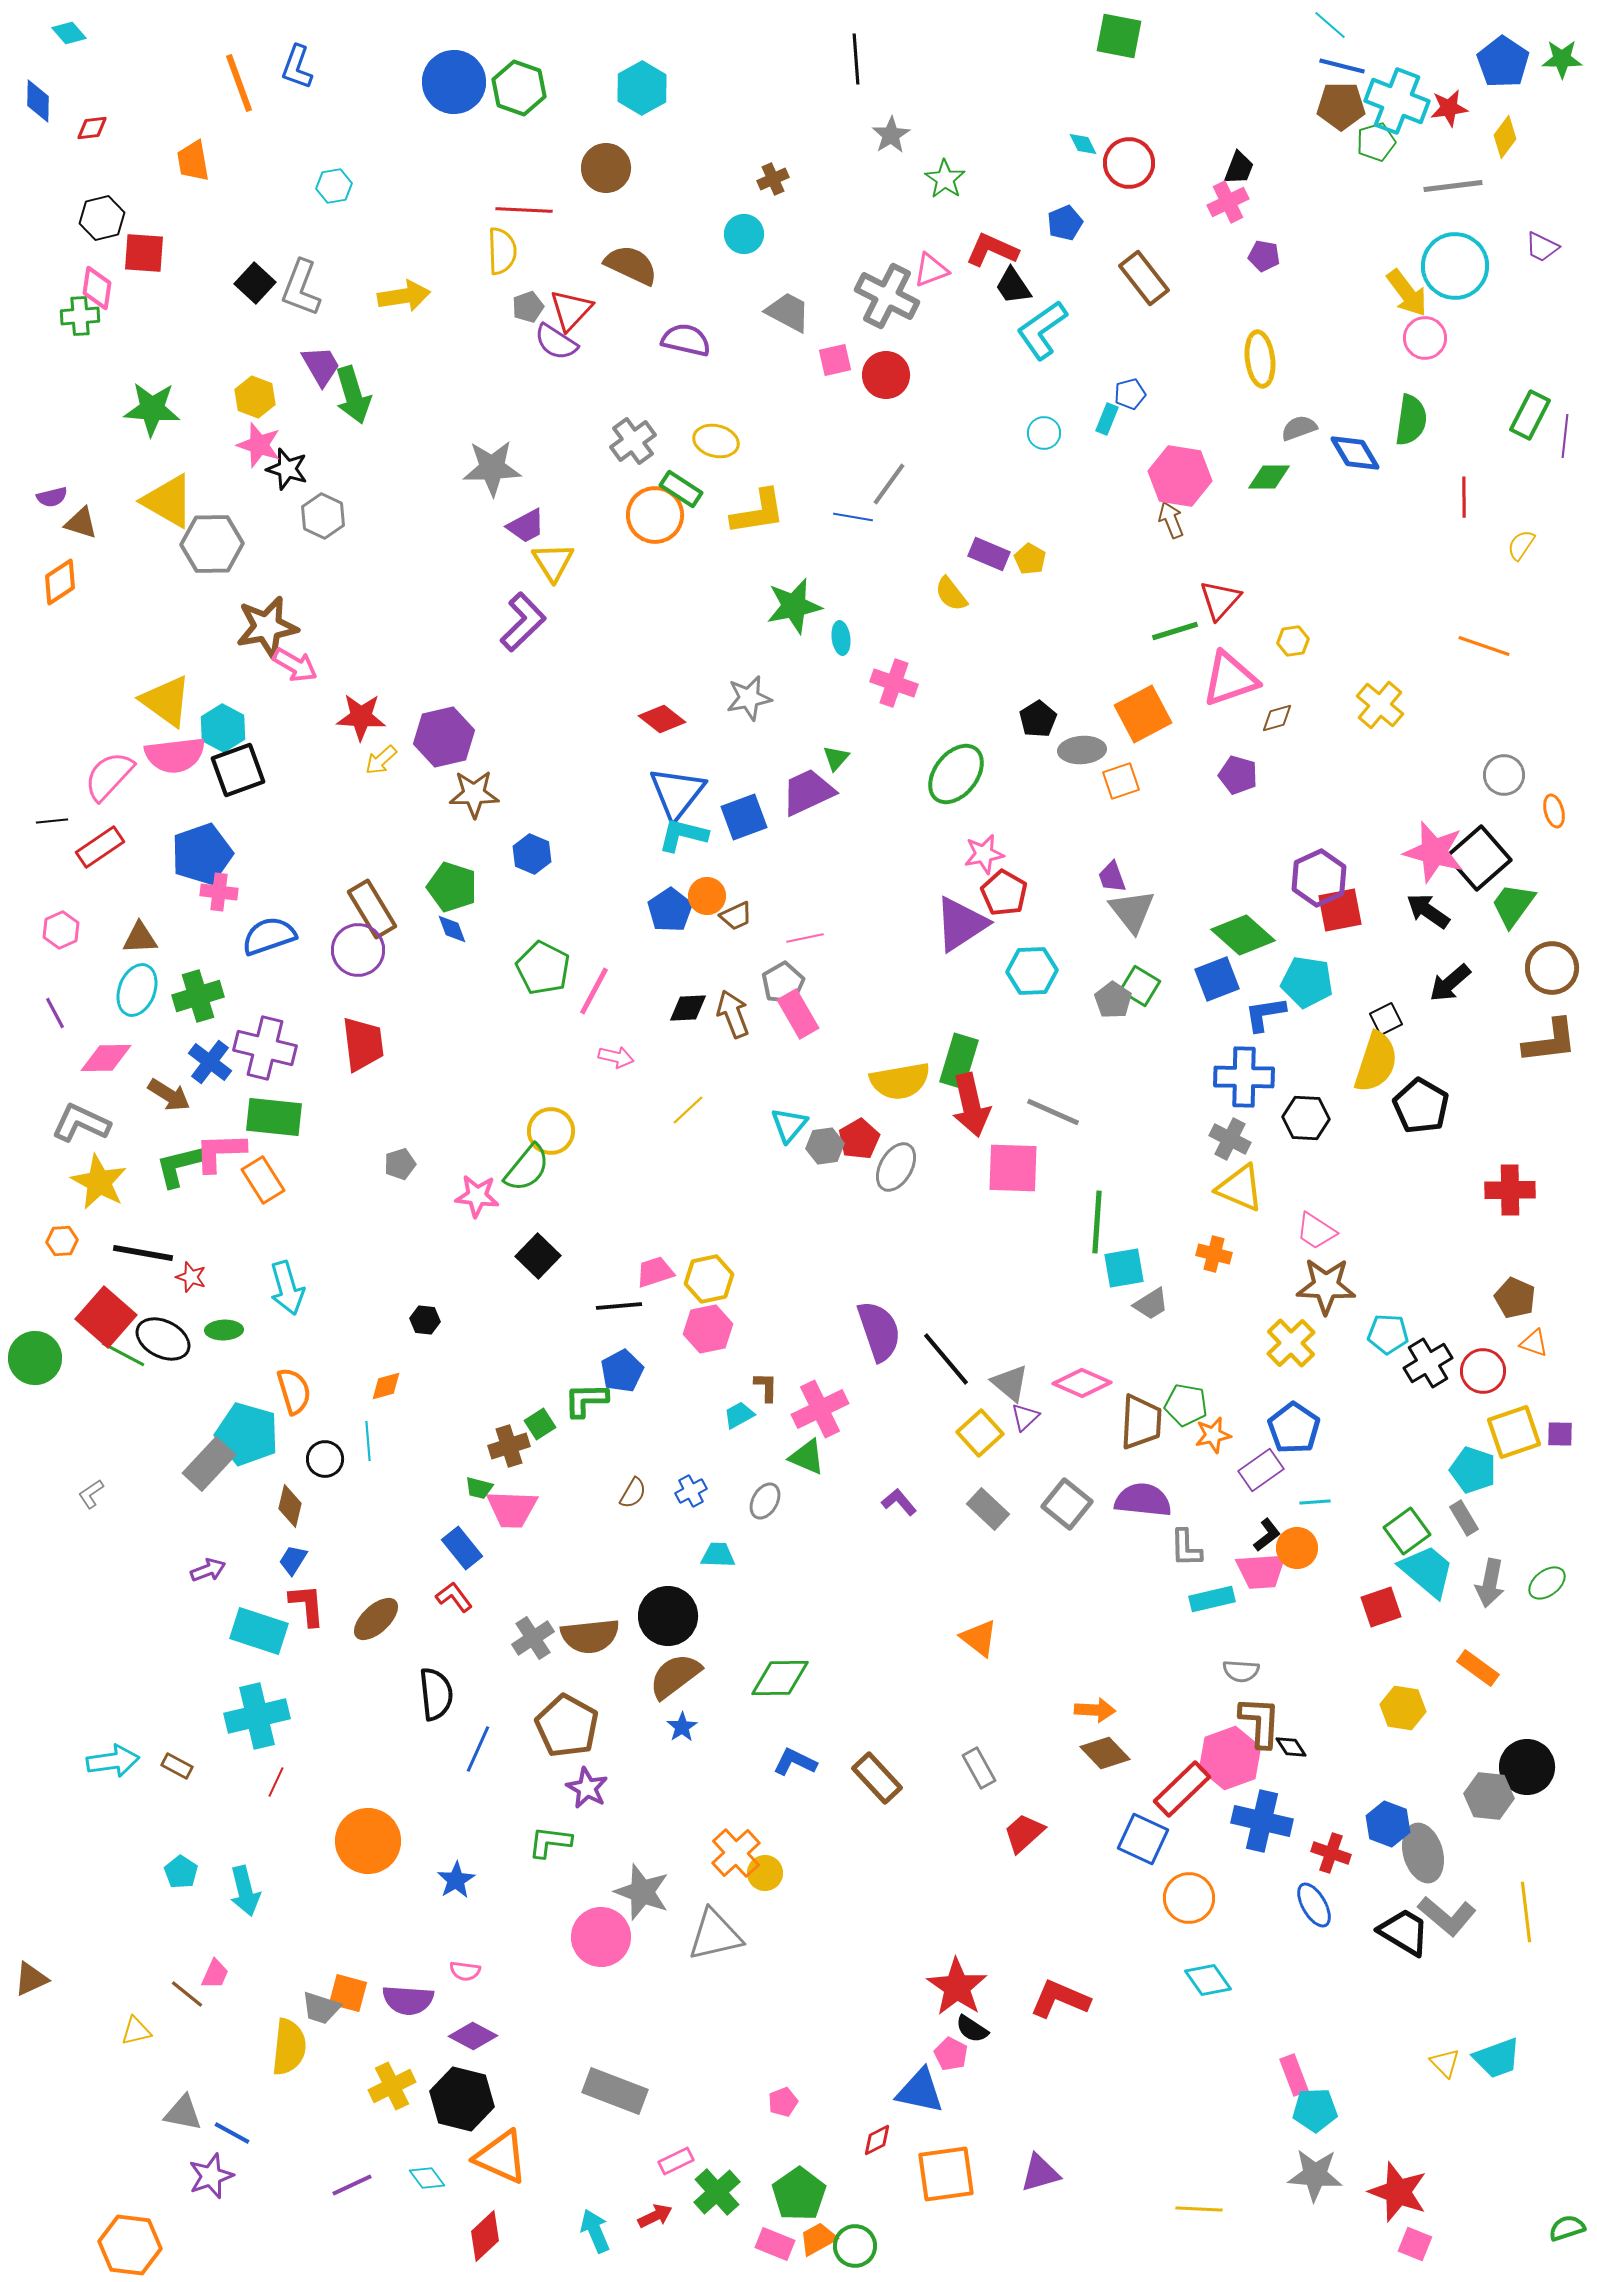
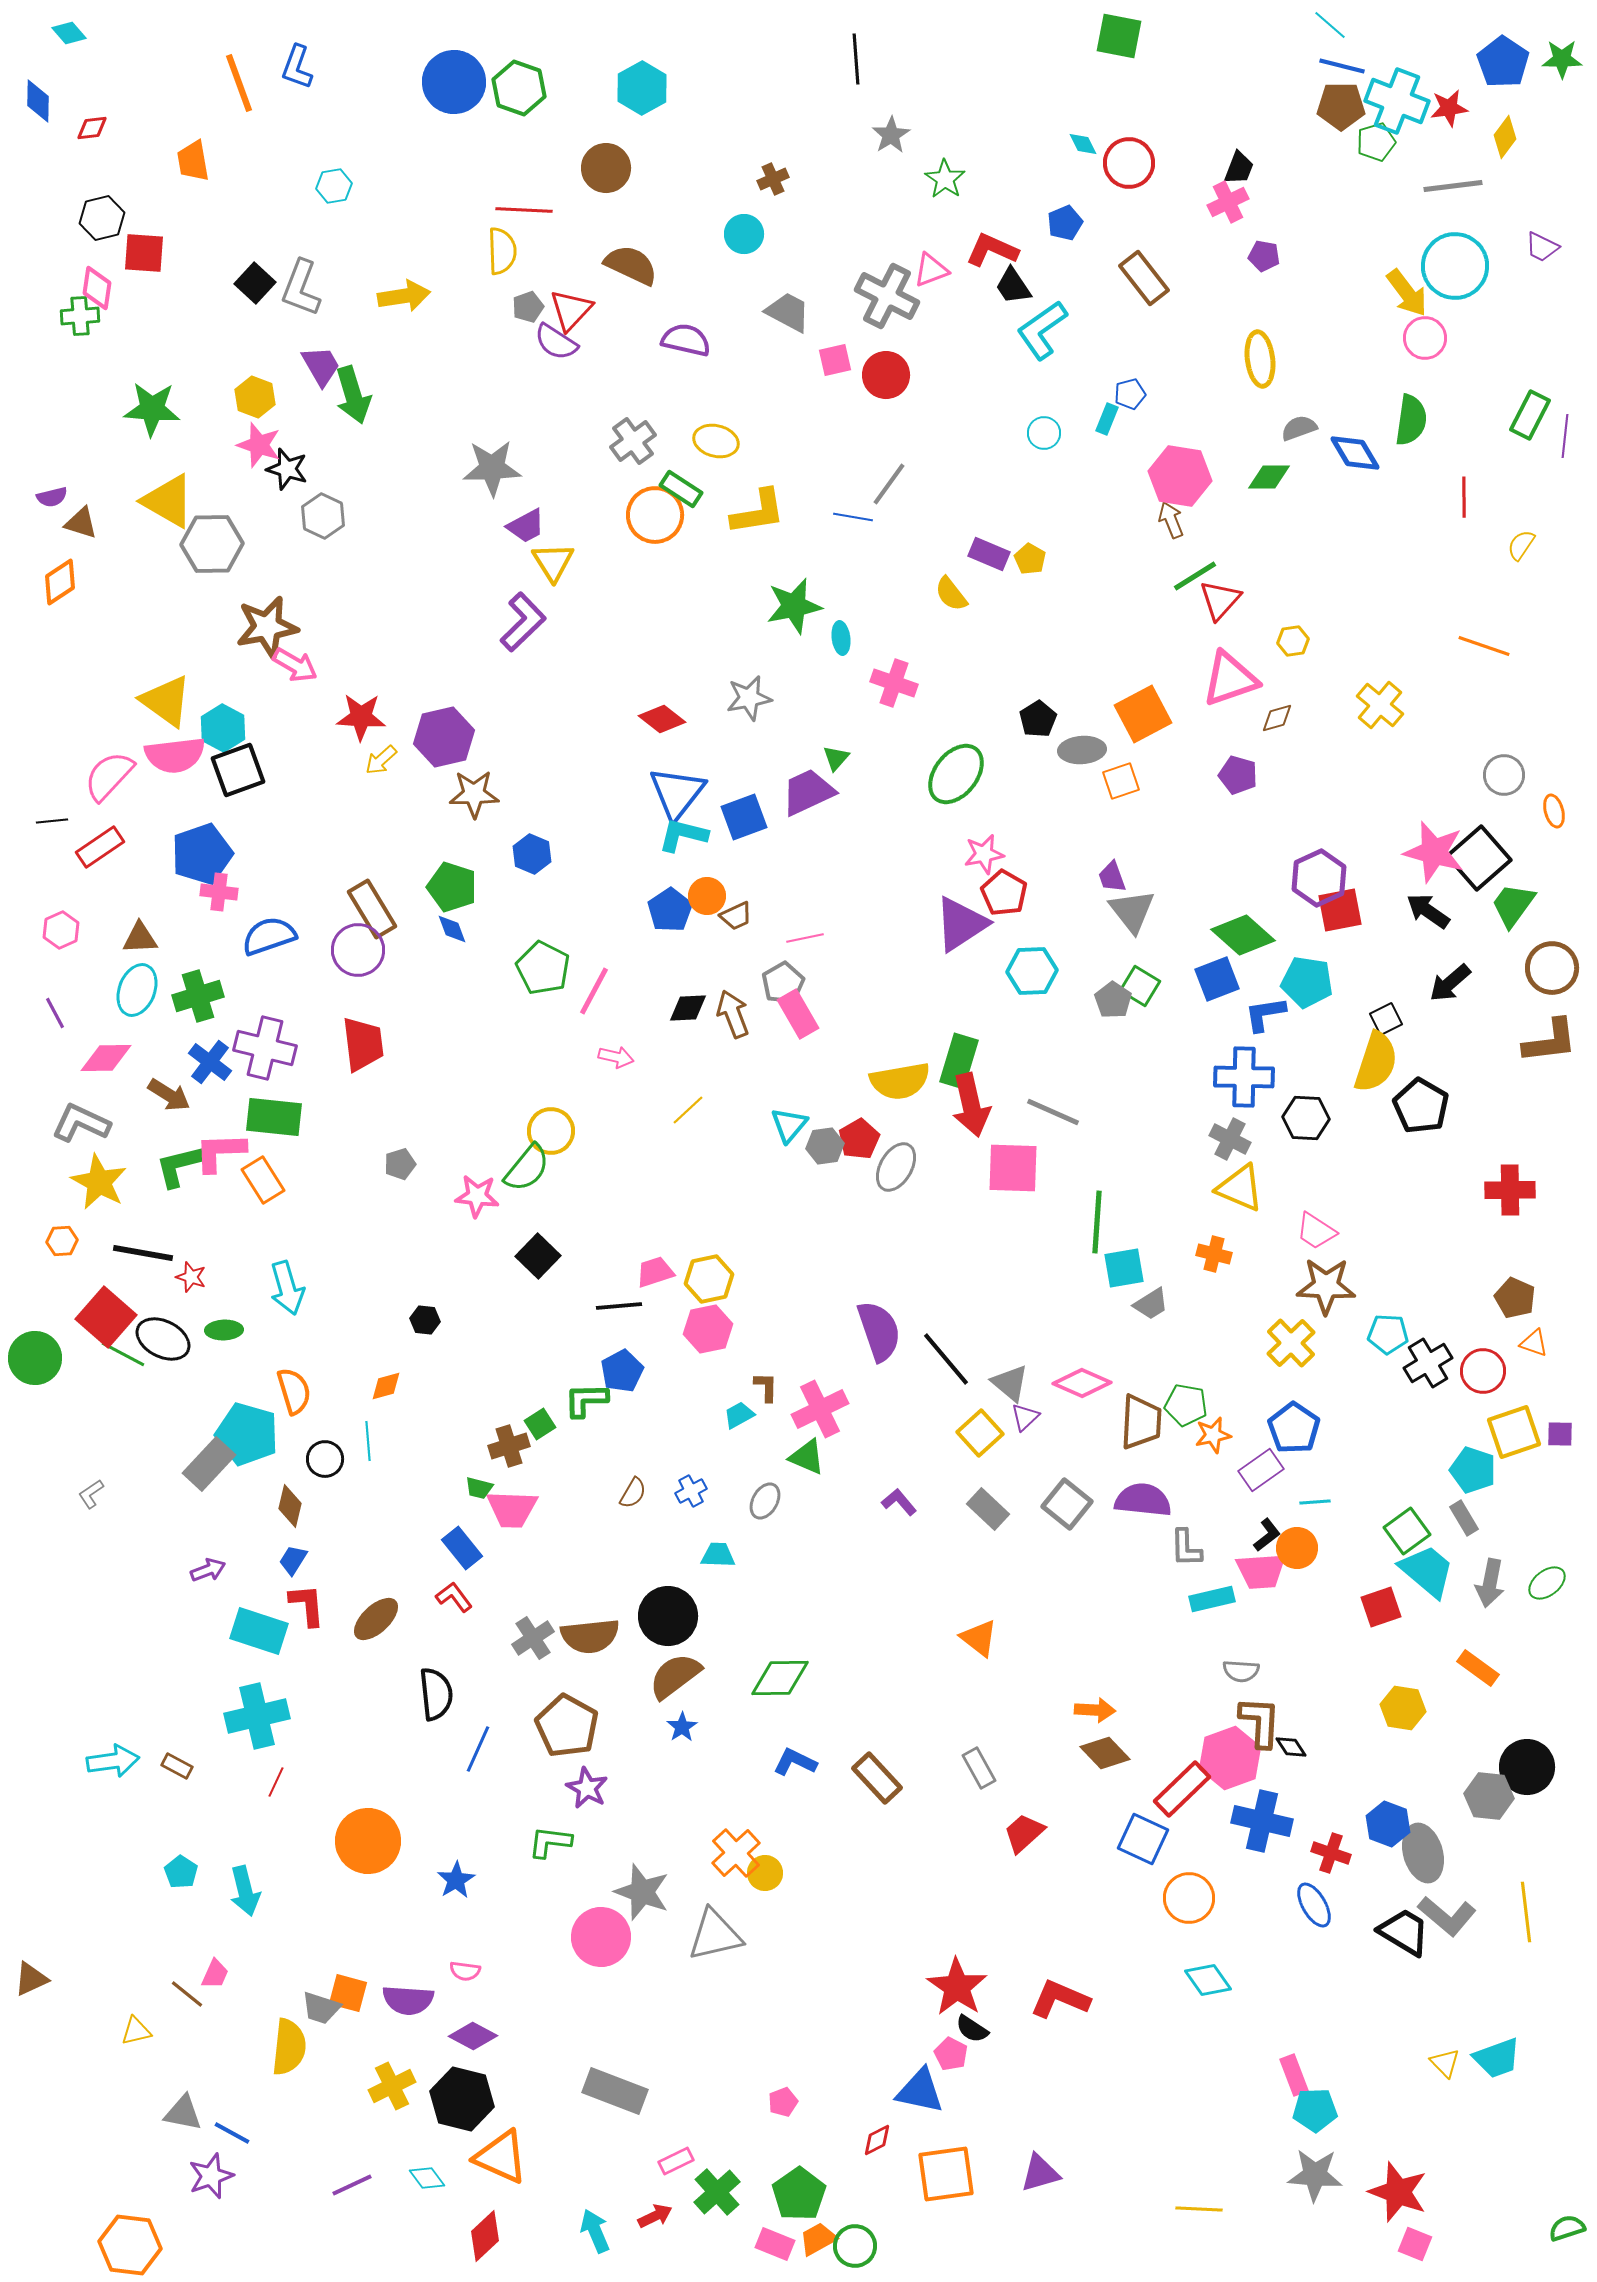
green line at (1175, 631): moved 20 px right, 55 px up; rotated 15 degrees counterclockwise
